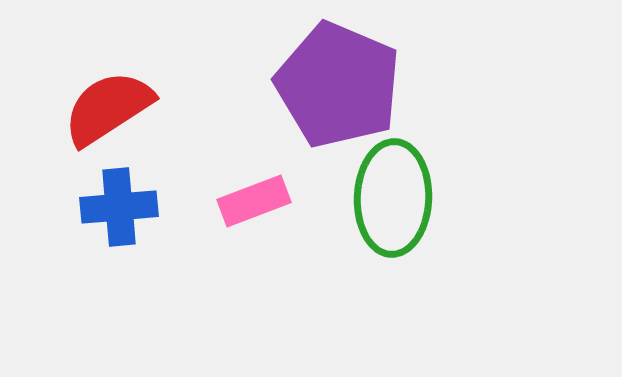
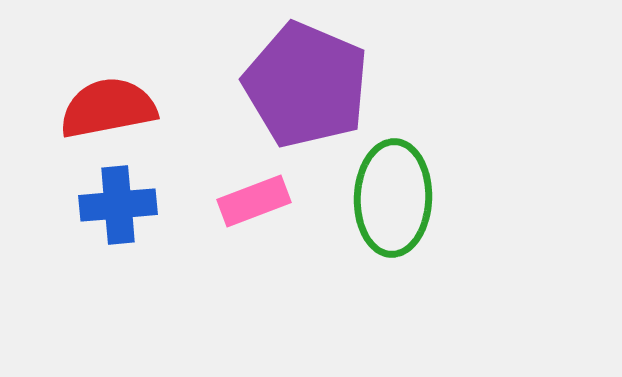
purple pentagon: moved 32 px left
red semicircle: rotated 22 degrees clockwise
blue cross: moved 1 px left, 2 px up
